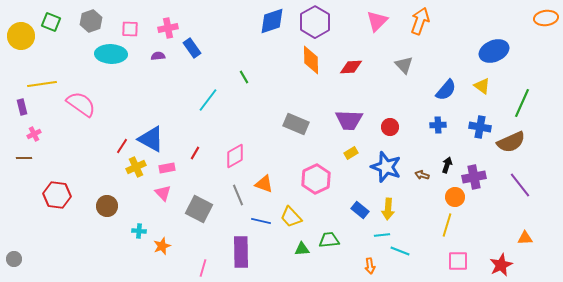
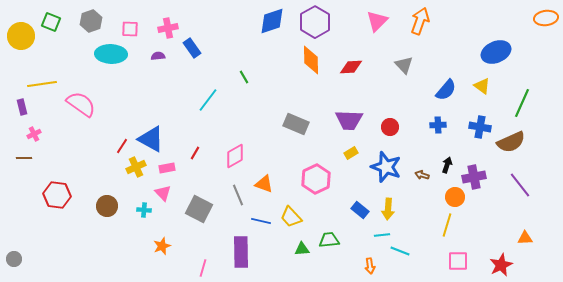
blue ellipse at (494, 51): moved 2 px right, 1 px down
cyan cross at (139, 231): moved 5 px right, 21 px up
